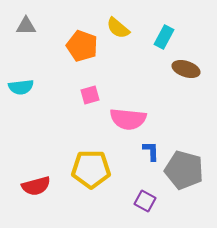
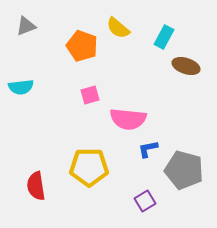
gray triangle: rotated 20 degrees counterclockwise
brown ellipse: moved 3 px up
blue L-shape: moved 3 px left, 2 px up; rotated 100 degrees counterclockwise
yellow pentagon: moved 2 px left, 2 px up
red semicircle: rotated 96 degrees clockwise
purple square: rotated 30 degrees clockwise
